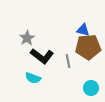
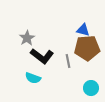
brown pentagon: moved 1 px left, 1 px down
